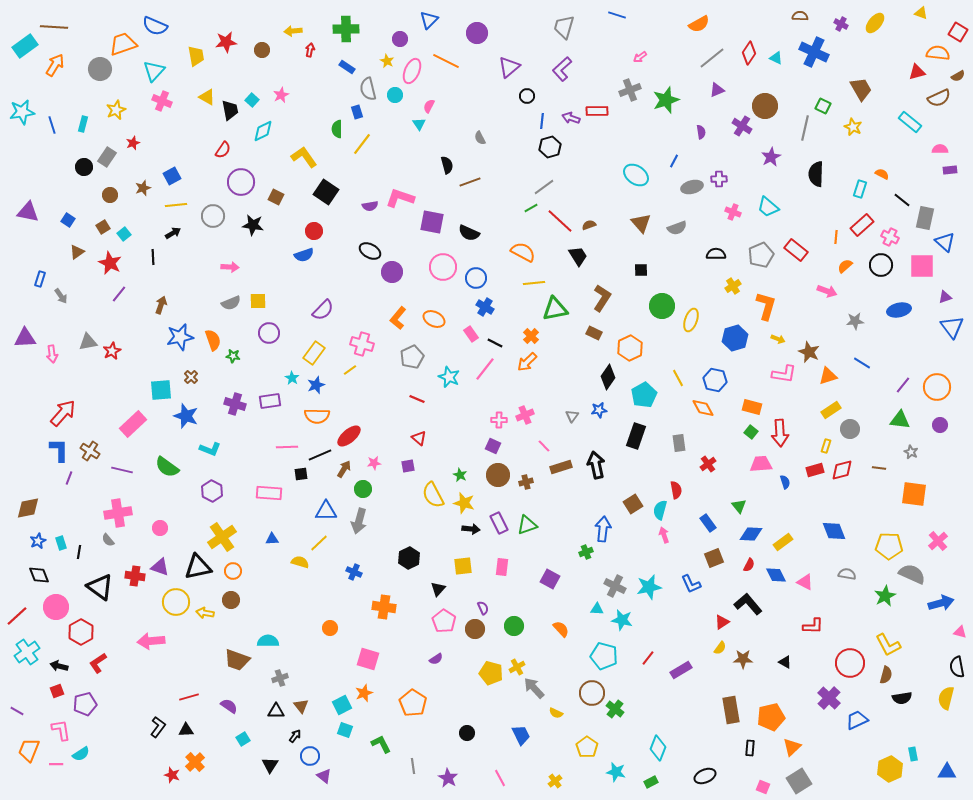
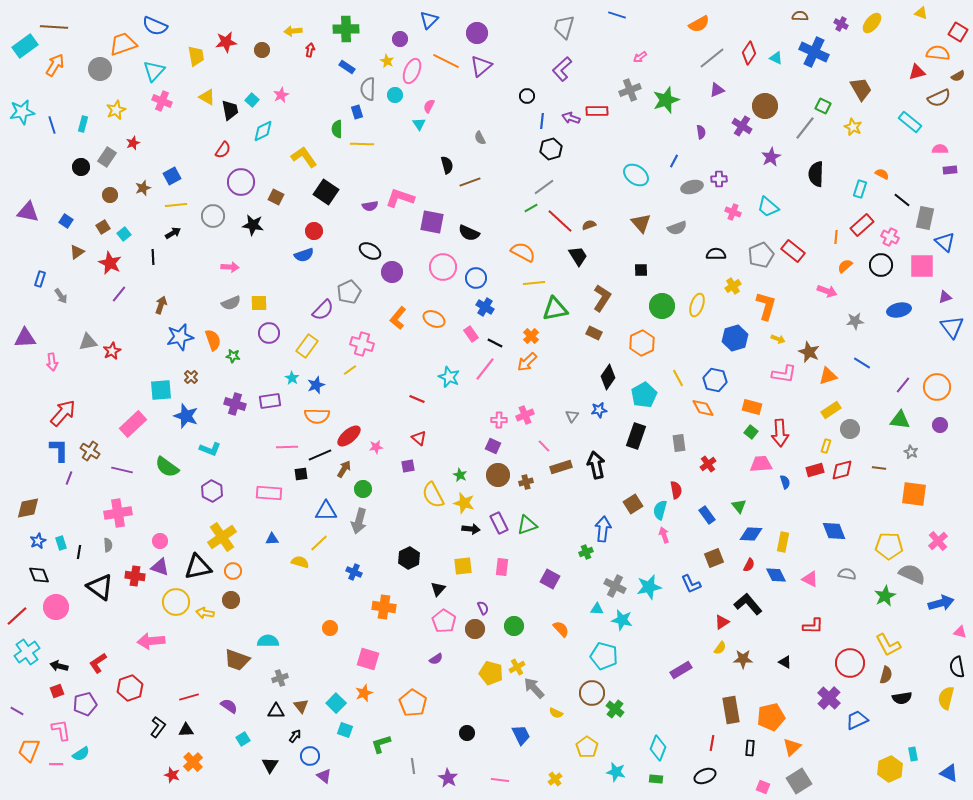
yellow ellipse at (875, 23): moved 3 px left
purple triangle at (509, 67): moved 28 px left, 1 px up
gray semicircle at (368, 89): rotated 15 degrees clockwise
gray line at (805, 128): rotated 25 degrees clockwise
yellow line at (362, 144): rotated 55 degrees clockwise
black hexagon at (550, 147): moved 1 px right, 2 px down
black circle at (84, 167): moved 3 px left
blue square at (68, 220): moved 2 px left, 1 px down
red rectangle at (796, 250): moved 3 px left, 1 px down
yellow square at (258, 301): moved 1 px right, 2 px down
yellow ellipse at (691, 320): moved 6 px right, 15 px up
orange hexagon at (630, 348): moved 12 px right, 5 px up
yellow rectangle at (314, 353): moved 7 px left, 7 px up
pink arrow at (52, 354): moved 8 px down
gray pentagon at (412, 357): moved 63 px left, 65 px up
pink star at (374, 463): moved 2 px right, 16 px up
blue rectangle at (708, 523): moved 1 px left, 8 px up
pink circle at (160, 528): moved 13 px down
gray semicircle at (108, 540): moved 5 px down; rotated 144 degrees counterclockwise
yellow rectangle at (783, 542): rotated 42 degrees counterclockwise
pink triangle at (805, 582): moved 5 px right, 3 px up
red hexagon at (81, 632): moved 49 px right, 56 px down; rotated 10 degrees clockwise
red line at (648, 658): moved 64 px right, 85 px down; rotated 28 degrees counterclockwise
cyan square at (342, 705): moved 6 px left, 2 px up; rotated 18 degrees counterclockwise
green L-shape at (381, 744): rotated 80 degrees counterclockwise
orange cross at (195, 762): moved 2 px left
blue triangle at (947, 772): moved 2 px right, 1 px down; rotated 24 degrees clockwise
pink line at (500, 778): moved 2 px down; rotated 54 degrees counterclockwise
yellow cross at (555, 781): moved 2 px up
green rectangle at (651, 782): moved 5 px right, 3 px up; rotated 32 degrees clockwise
